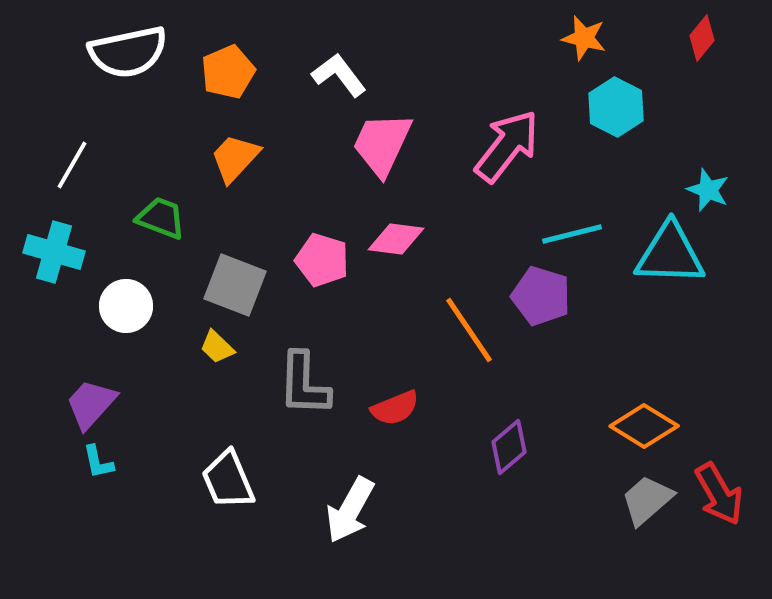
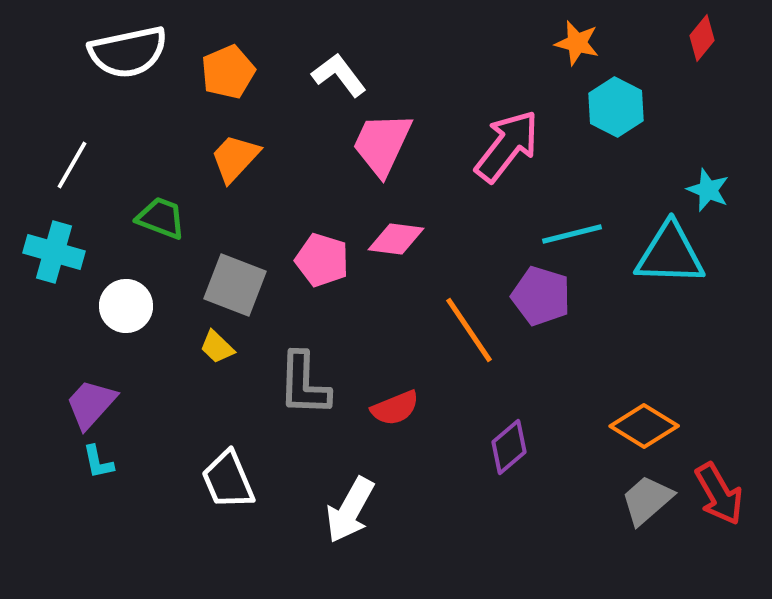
orange star: moved 7 px left, 5 px down
